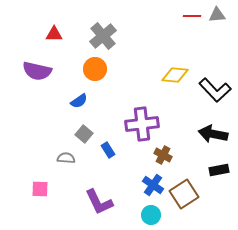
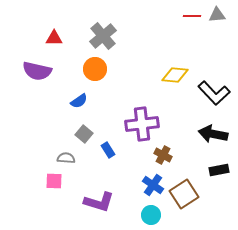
red triangle: moved 4 px down
black L-shape: moved 1 px left, 3 px down
pink square: moved 14 px right, 8 px up
purple L-shape: rotated 48 degrees counterclockwise
